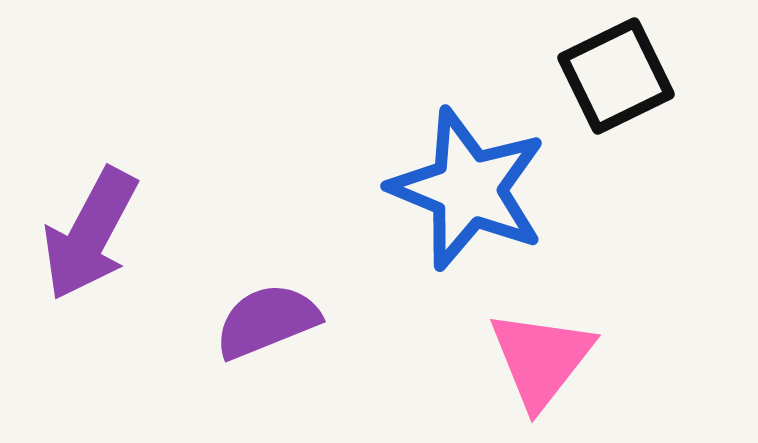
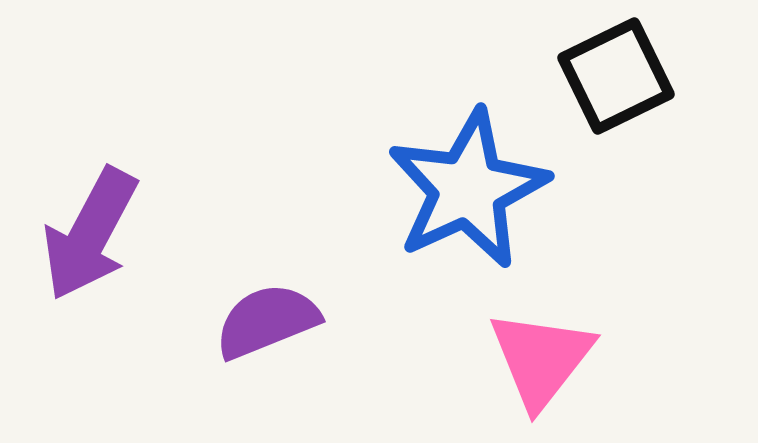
blue star: rotated 25 degrees clockwise
